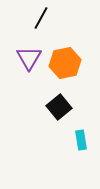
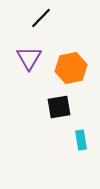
black line: rotated 15 degrees clockwise
orange hexagon: moved 6 px right, 5 px down
black square: rotated 30 degrees clockwise
